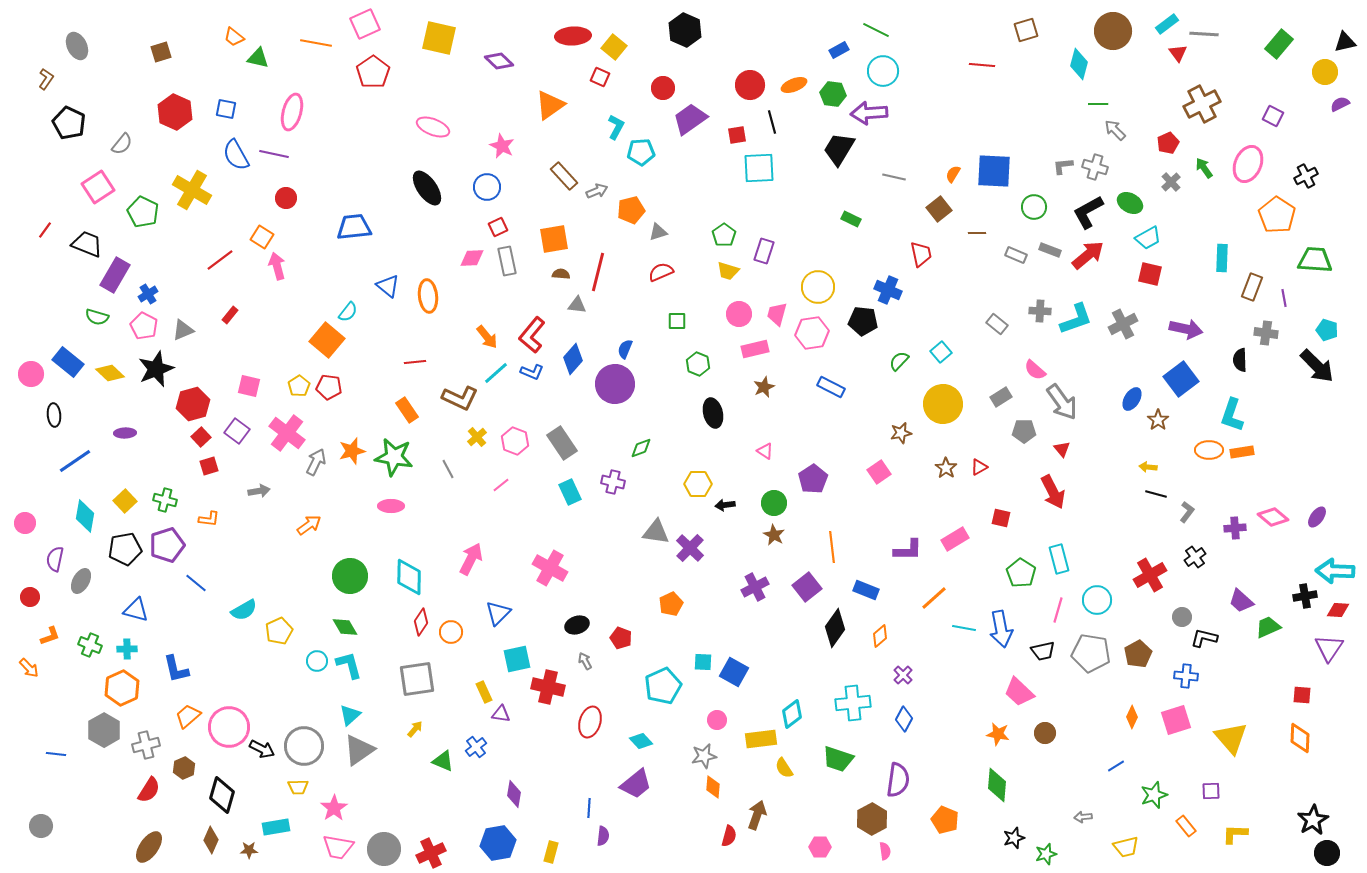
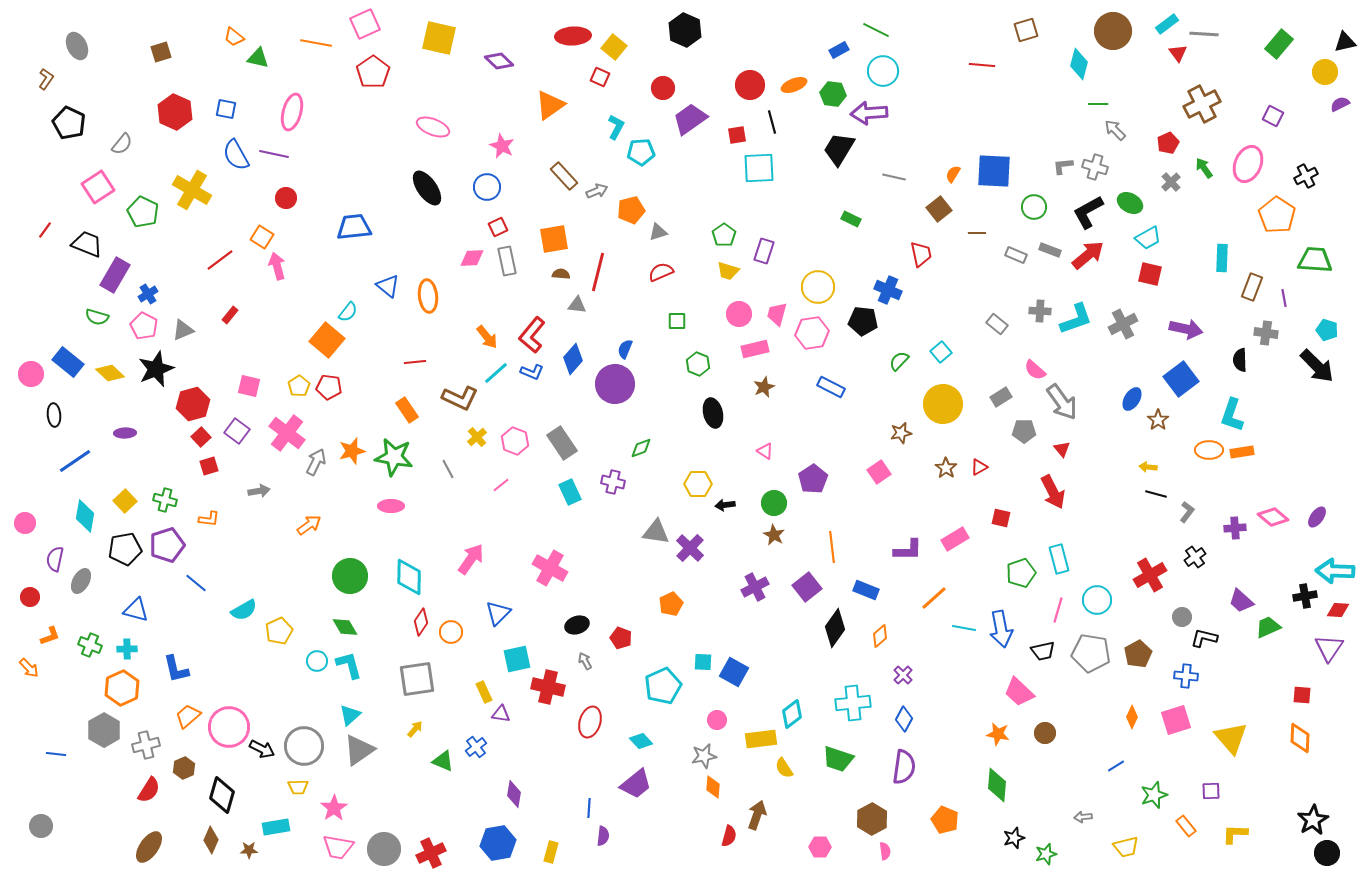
pink arrow at (471, 559): rotated 8 degrees clockwise
green pentagon at (1021, 573): rotated 20 degrees clockwise
purple semicircle at (898, 780): moved 6 px right, 13 px up
